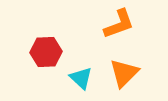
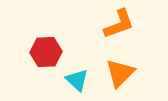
orange triangle: moved 4 px left
cyan triangle: moved 4 px left, 2 px down
